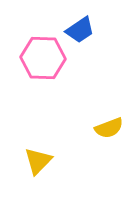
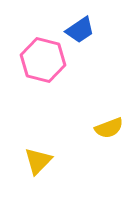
pink hexagon: moved 2 px down; rotated 12 degrees clockwise
